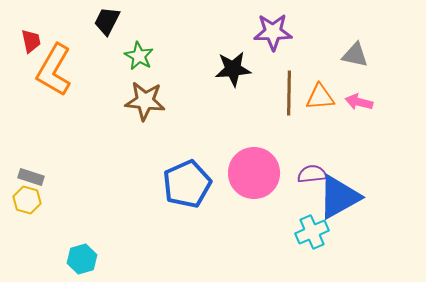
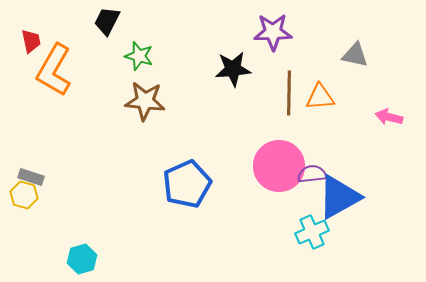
green star: rotated 12 degrees counterclockwise
pink arrow: moved 30 px right, 15 px down
pink circle: moved 25 px right, 7 px up
yellow hexagon: moved 3 px left, 5 px up
